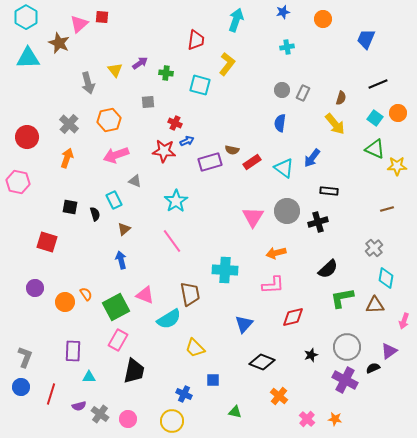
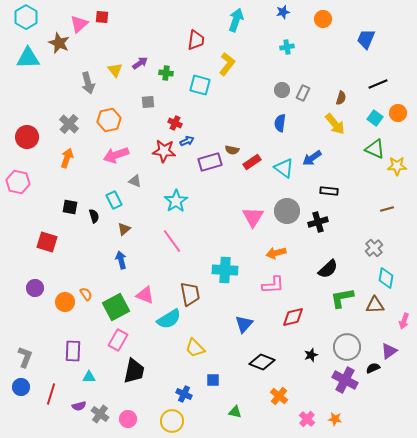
blue arrow at (312, 158): rotated 18 degrees clockwise
black semicircle at (95, 214): moved 1 px left, 2 px down
